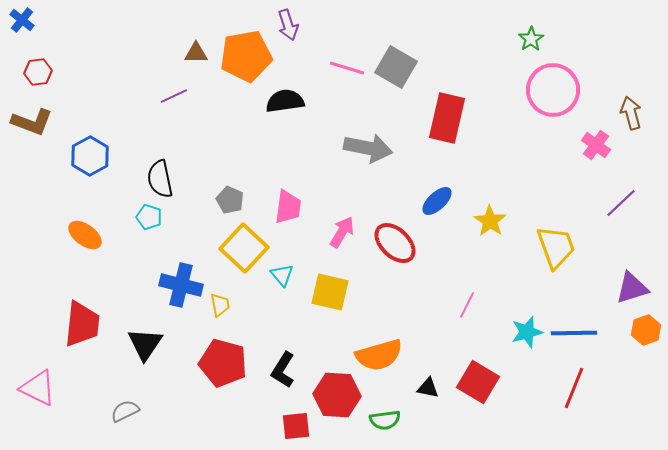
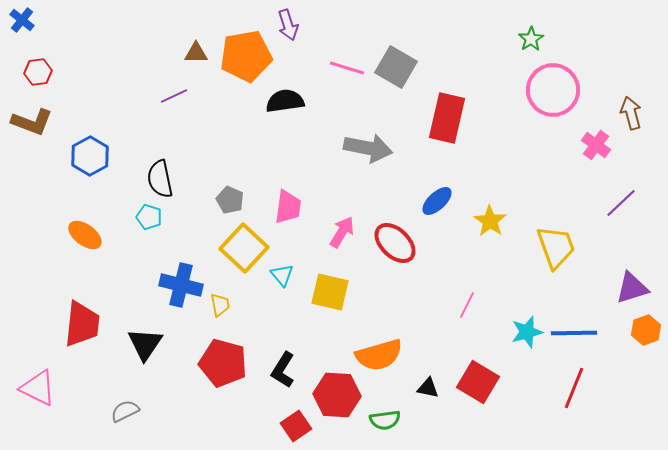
red square at (296, 426): rotated 28 degrees counterclockwise
